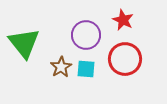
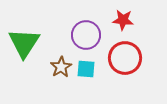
red star: rotated 20 degrees counterclockwise
green triangle: rotated 12 degrees clockwise
red circle: moved 1 px up
